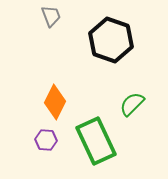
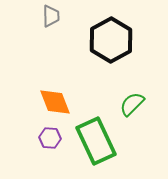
gray trapezoid: rotated 20 degrees clockwise
black hexagon: rotated 12 degrees clockwise
orange diamond: rotated 48 degrees counterclockwise
purple hexagon: moved 4 px right, 2 px up
